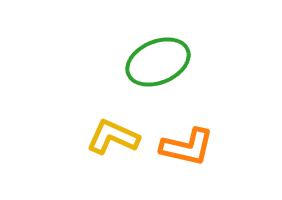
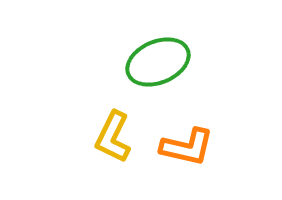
yellow L-shape: rotated 88 degrees counterclockwise
